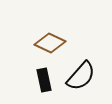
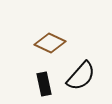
black rectangle: moved 4 px down
